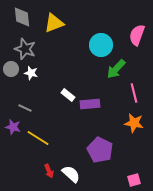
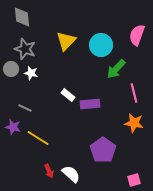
yellow triangle: moved 12 px right, 18 px down; rotated 25 degrees counterclockwise
purple pentagon: moved 3 px right; rotated 10 degrees clockwise
